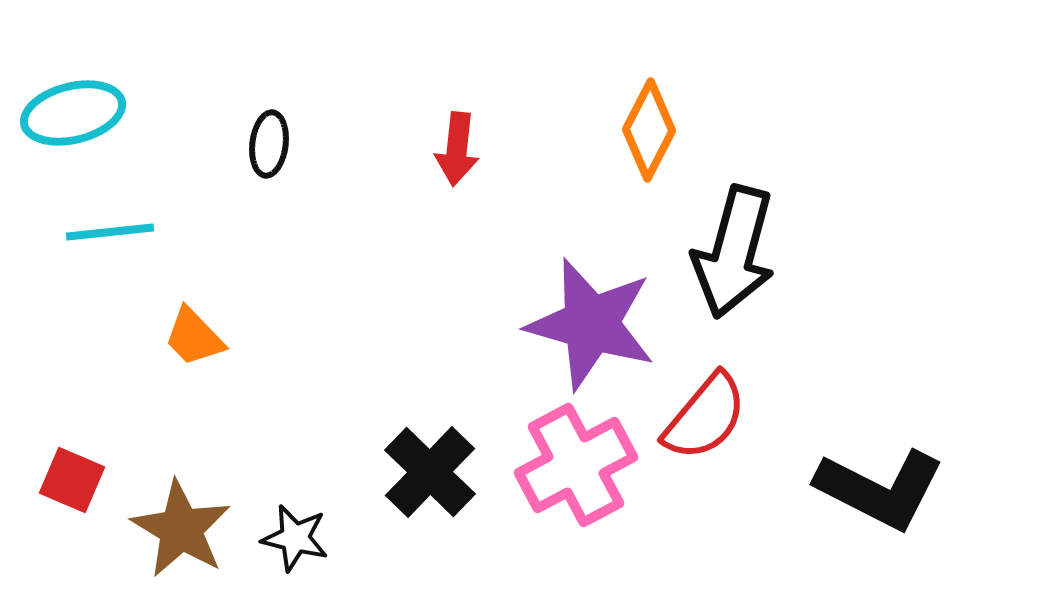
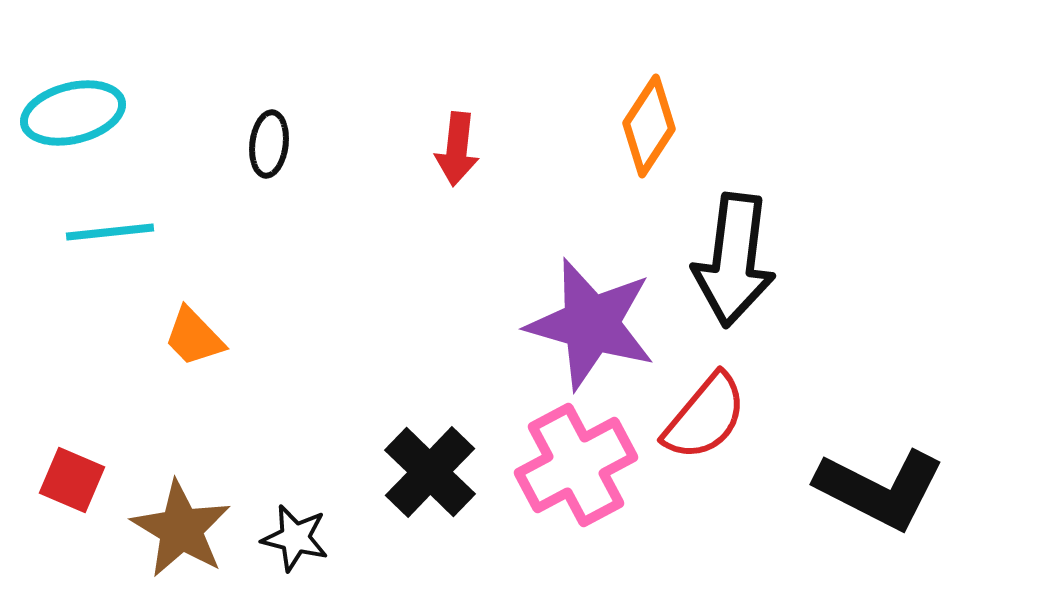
orange diamond: moved 4 px up; rotated 6 degrees clockwise
black arrow: moved 8 px down; rotated 8 degrees counterclockwise
